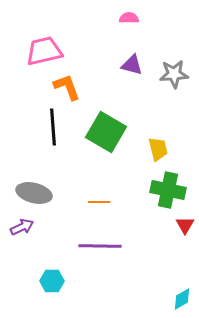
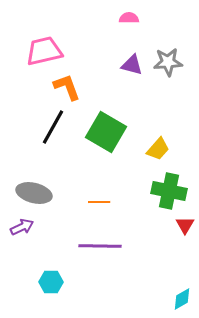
gray star: moved 6 px left, 12 px up
black line: rotated 33 degrees clockwise
yellow trapezoid: rotated 55 degrees clockwise
green cross: moved 1 px right, 1 px down
cyan hexagon: moved 1 px left, 1 px down
